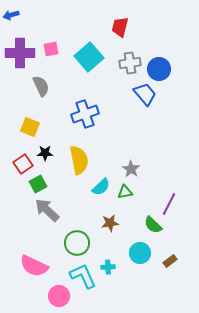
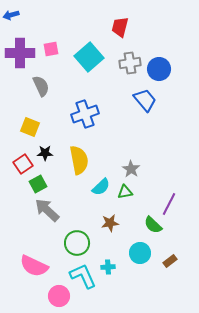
blue trapezoid: moved 6 px down
